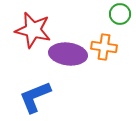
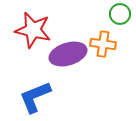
orange cross: moved 1 px left, 3 px up
purple ellipse: rotated 24 degrees counterclockwise
